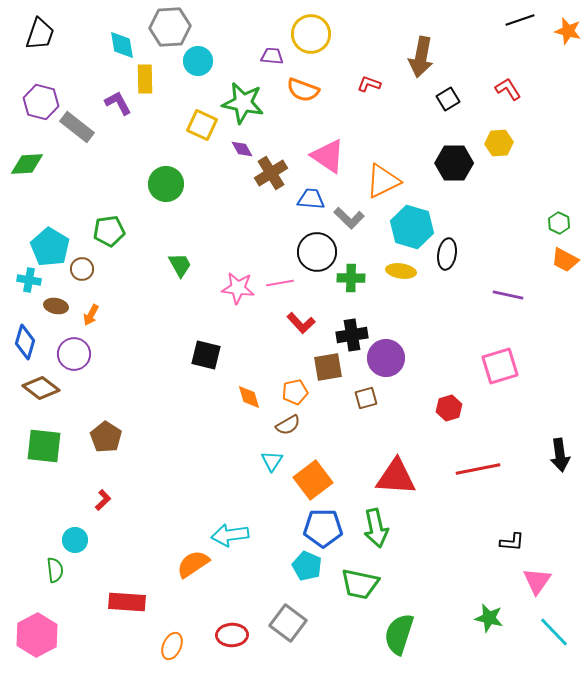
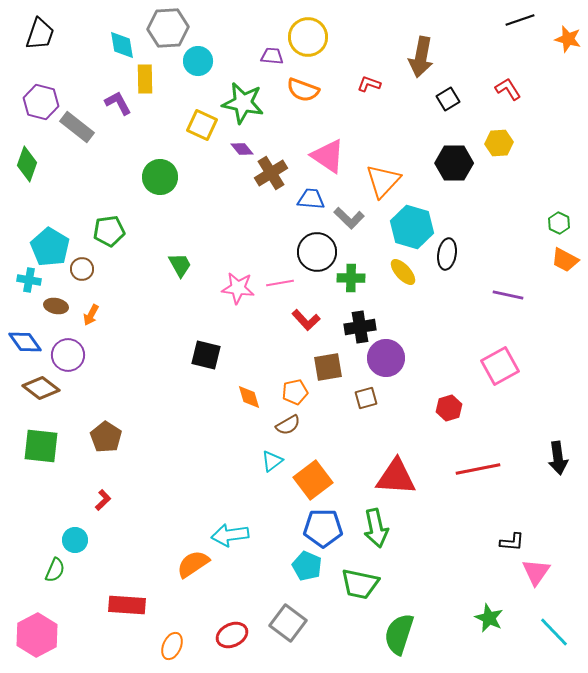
gray hexagon at (170, 27): moved 2 px left, 1 px down
orange star at (568, 31): moved 8 px down
yellow circle at (311, 34): moved 3 px left, 3 px down
purple diamond at (242, 149): rotated 10 degrees counterclockwise
green diamond at (27, 164): rotated 68 degrees counterclockwise
orange triangle at (383, 181): rotated 21 degrees counterclockwise
green circle at (166, 184): moved 6 px left, 7 px up
yellow ellipse at (401, 271): moved 2 px right, 1 px down; rotated 40 degrees clockwise
red L-shape at (301, 323): moved 5 px right, 3 px up
black cross at (352, 335): moved 8 px right, 8 px up
blue diamond at (25, 342): rotated 52 degrees counterclockwise
purple circle at (74, 354): moved 6 px left, 1 px down
pink square at (500, 366): rotated 12 degrees counterclockwise
green square at (44, 446): moved 3 px left
black arrow at (560, 455): moved 2 px left, 3 px down
cyan triangle at (272, 461): rotated 20 degrees clockwise
green semicircle at (55, 570): rotated 30 degrees clockwise
pink triangle at (537, 581): moved 1 px left, 9 px up
red rectangle at (127, 602): moved 3 px down
green star at (489, 618): rotated 12 degrees clockwise
red ellipse at (232, 635): rotated 24 degrees counterclockwise
